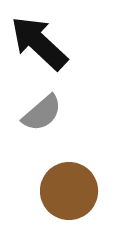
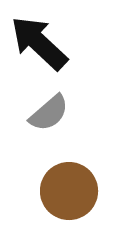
gray semicircle: moved 7 px right
